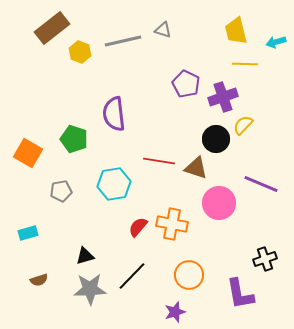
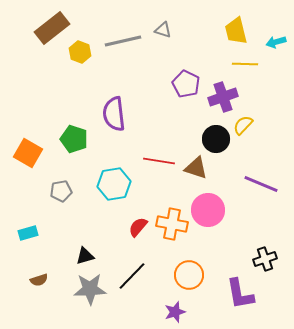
pink circle: moved 11 px left, 7 px down
